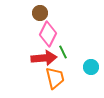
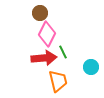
pink diamond: moved 1 px left
orange trapezoid: moved 3 px right, 3 px down
